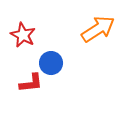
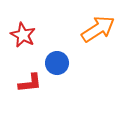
blue circle: moved 6 px right
red L-shape: moved 1 px left
